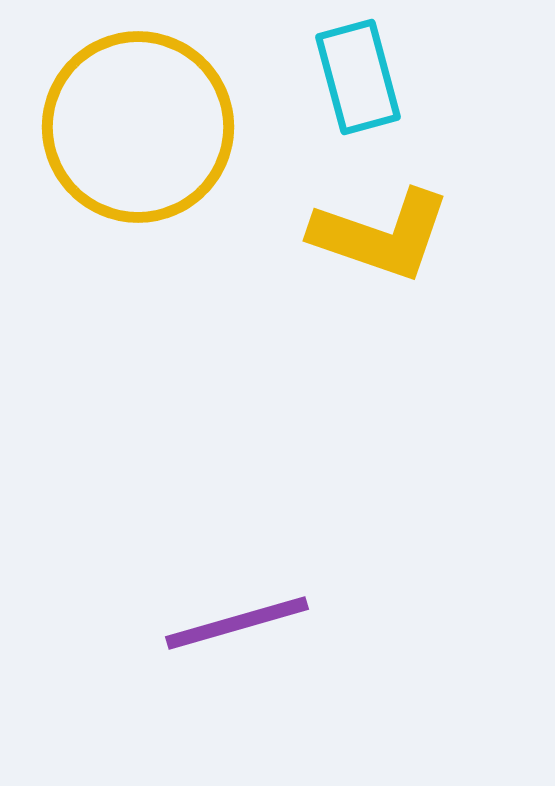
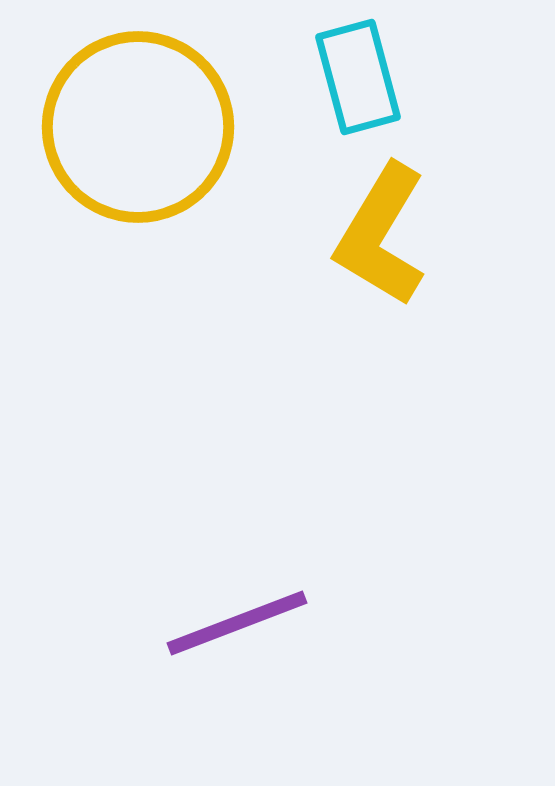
yellow L-shape: rotated 102 degrees clockwise
purple line: rotated 5 degrees counterclockwise
